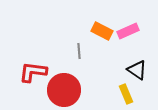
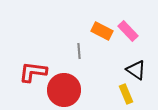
pink rectangle: rotated 70 degrees clockwise
black triangle: moved 1 px left
